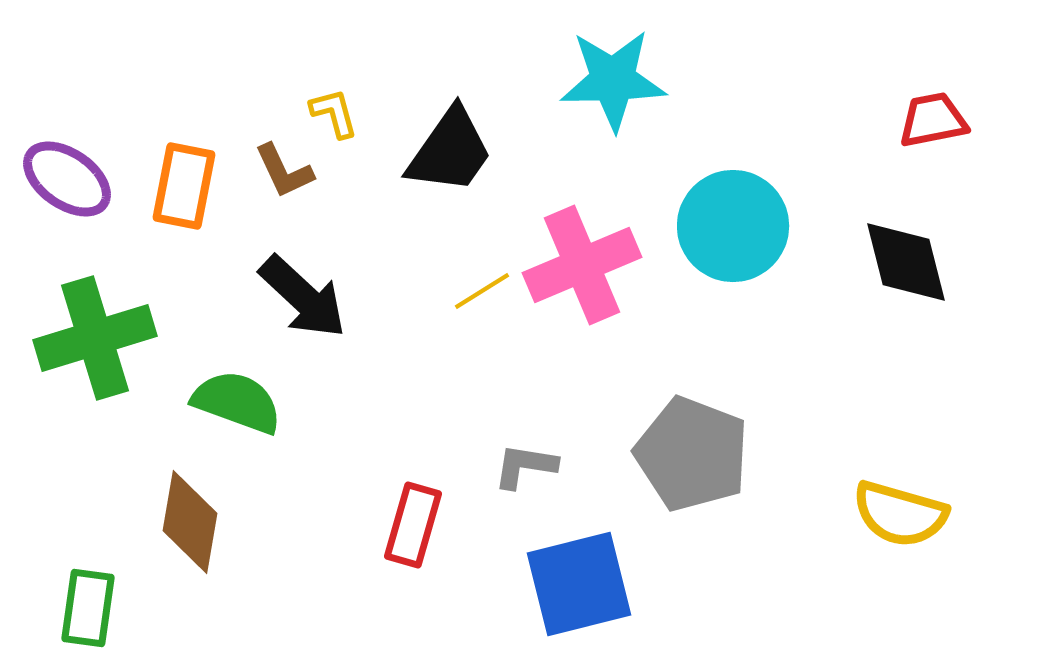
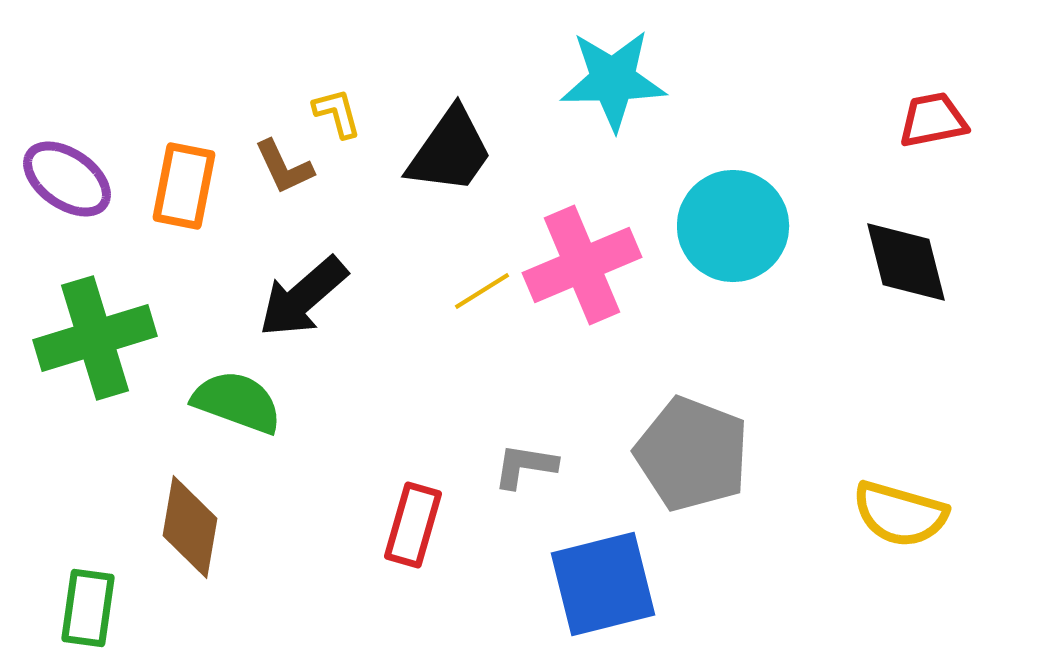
yellow L-shape: moved 3 px right
brown L-shape: moved 4 px up
black arrow: rotated 96 degrees clockwise
brown diamond: moved 5 px down
blue square: moved 24 px right
